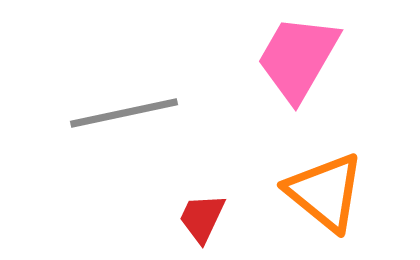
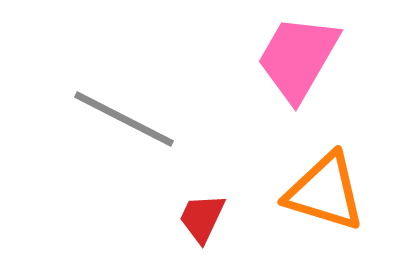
gray line: moved 6 px down; rotated 39 degrees clockwise
orange triangle: rotated 22 degrees counterclockwise
